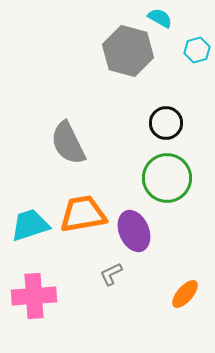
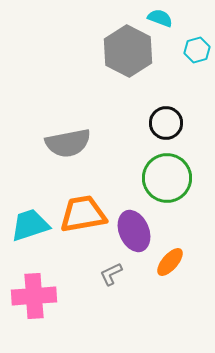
cyan semicircle: rotated 10 degrees counterclockwise
gray hexagon: rotated 12 degrees clockwise
gray semicircle: rotated 75 degrees counterclockwise
orange ellipse: moved 15 px left, 32 px up
